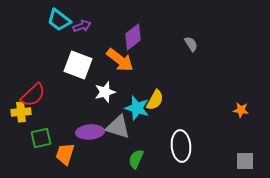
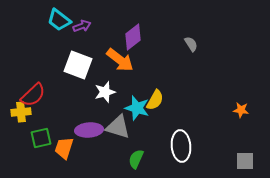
purple ellipse: moved 1 px left, 2 px up
orange trapezoid: moved 1 px left, 6 px up
